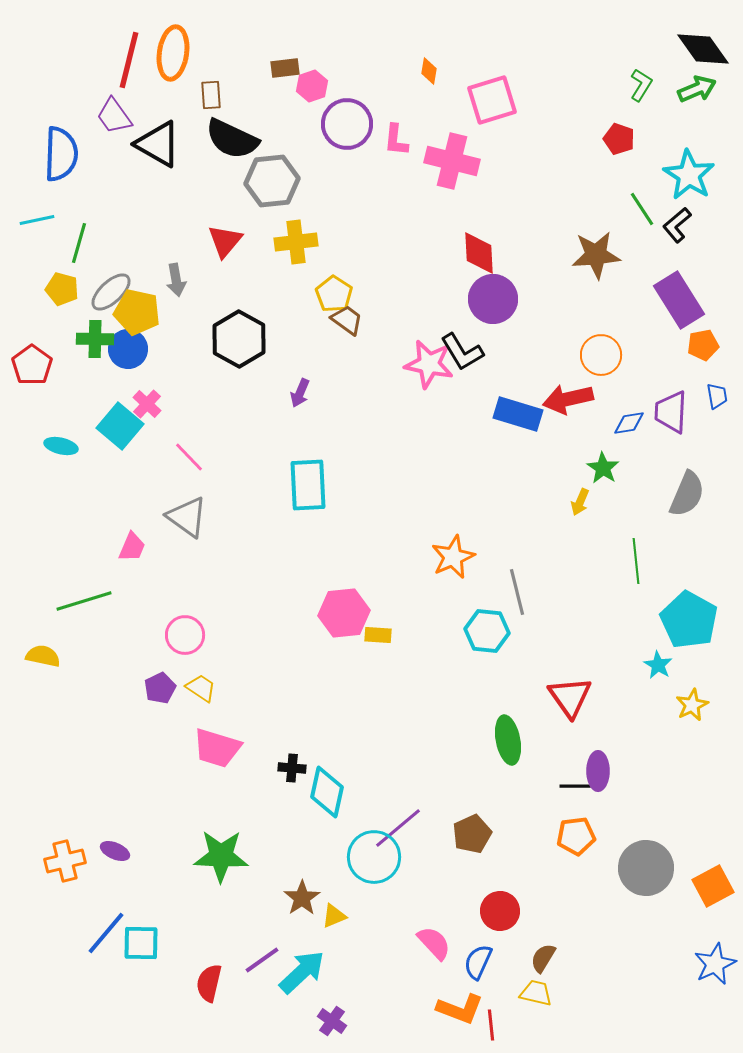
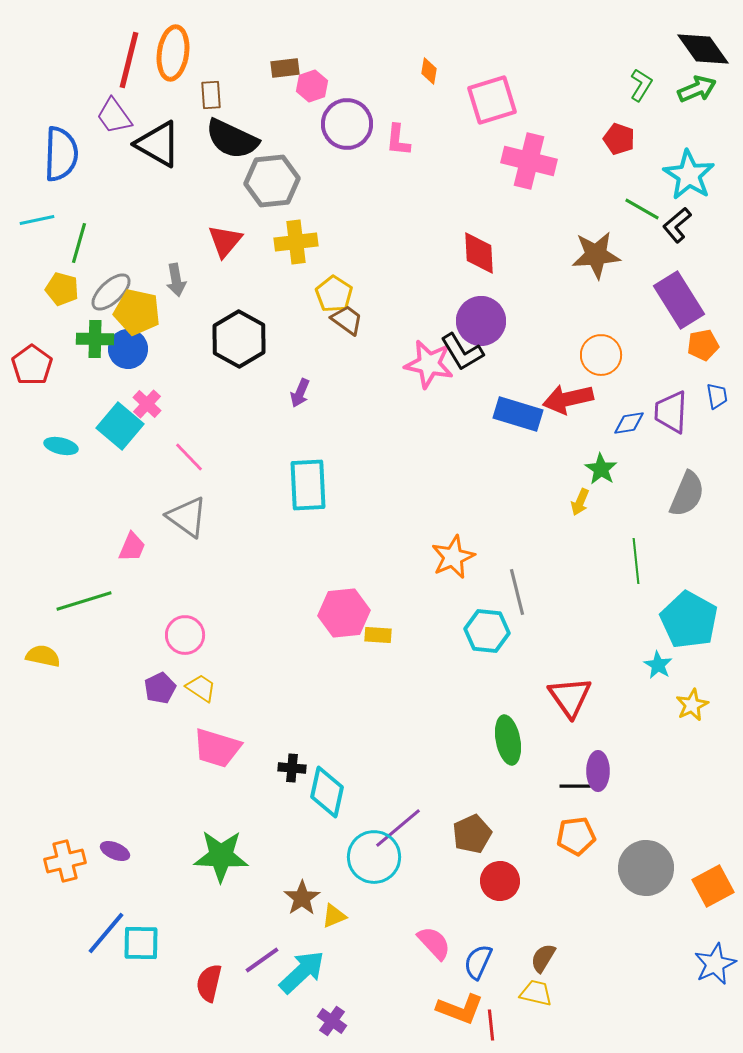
pink L-shape at (396, 140): moved 2 px right
pink cross at (452, 161): moved 77 px right
green line at (642, 209): rotated 27 degrees counterclockwise
purple circle at (493, 299): moved 12 px left, 22 px down
green star at (603, 468): moved 2 px left, 1 px down
red circle at (500, 911): moved 30 px up
